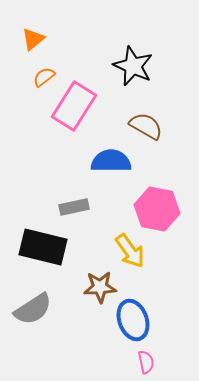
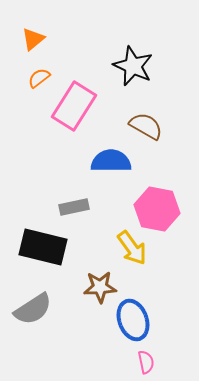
orange semicircle: moved 5 px left, 1 px down
yellow arrow: moved 2 px right, 3 px up
